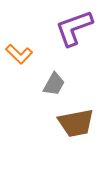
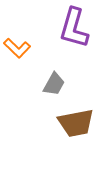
purple L-shape: rotated 54 degrees counterclockwise
orange L-shape: moved 2 px left, 6 px up
